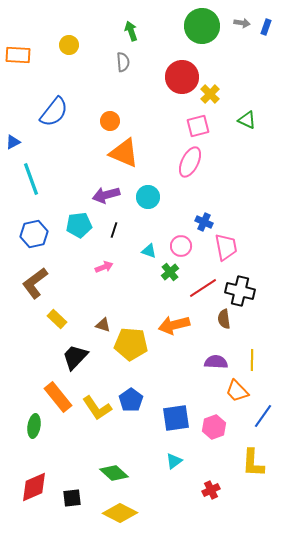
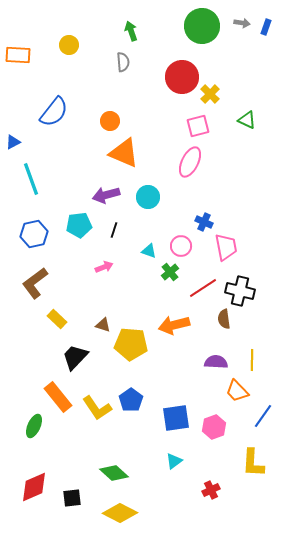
green ellipse at (34, 426): rotated 15 degrees clockwise
